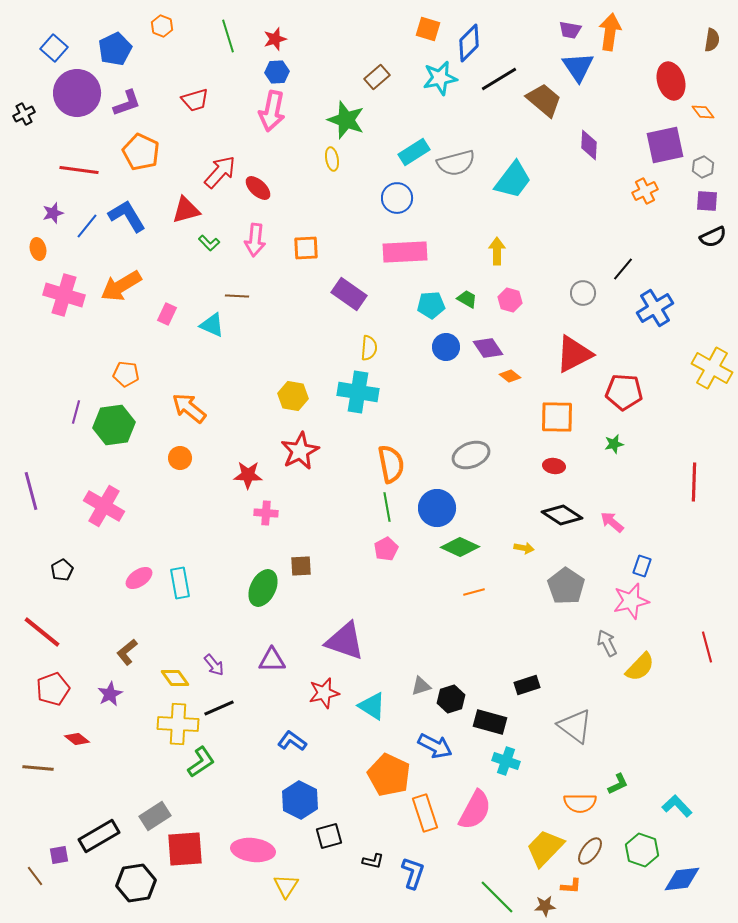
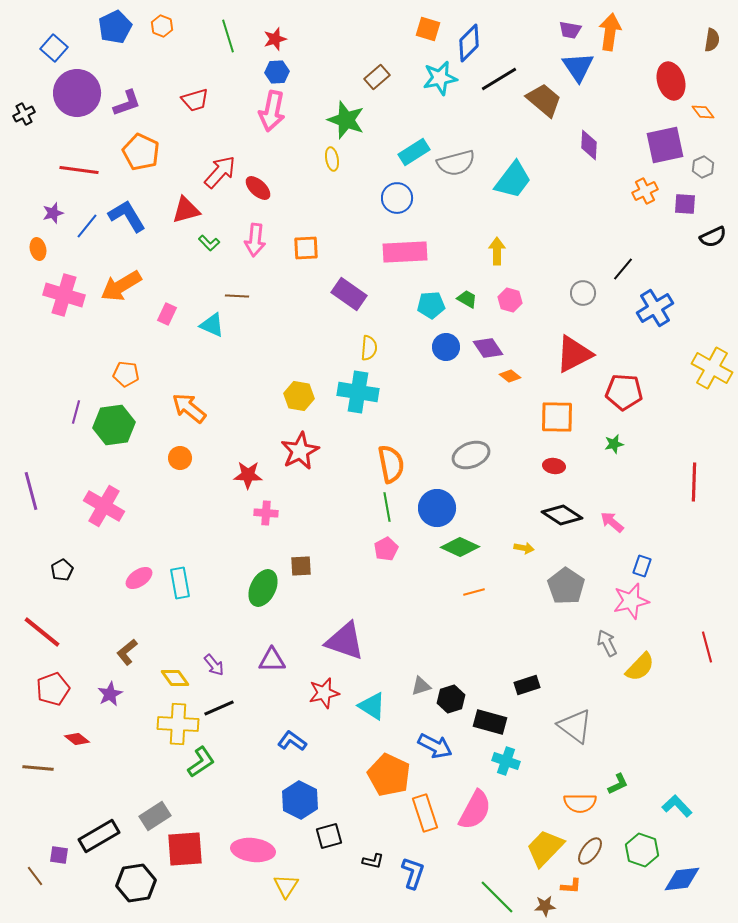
blue pentagon at (115, 49): moved 22 px up
purple square at (707, 201): moved 22 px left, 3 px down
yellow hexagon at (293, 396): moved 6 px right
purple square at (59, 855): rotated 18 degrees clockwise
